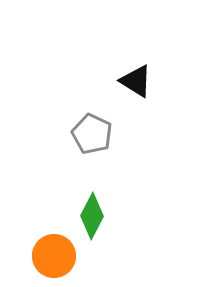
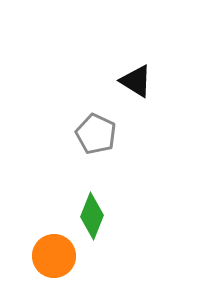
gray pentagon: moved 4 px right
green diamond: rotated 6 degrees counterclockwise
